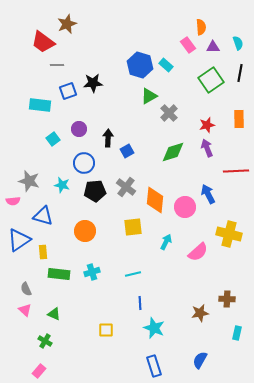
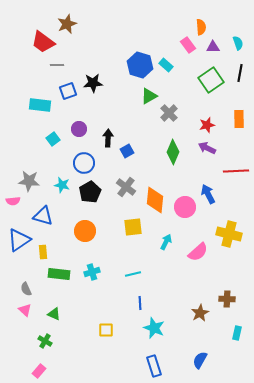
purple arrow at (207, 148): rotated 42 degrees counterclockwise
green diamond at (173, 152): rotated 50 degrees counterclockwise
gray star at (29, 181): rotated 10 degrees counterclockwise
black pentagon at (95, 191): moved 5 px left, 1 px down; rotated 25 degrees counterclockwise
brown star at (200, 313): rotated 18 degrees counterclockwise
